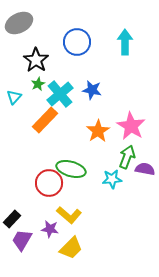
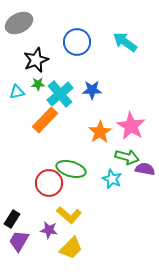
cyan arrow: rotated 55 degrees counterclockwise
black star: rotated 15 degrees clockwise
green star: rotated 24 degrees clockwise
blue star: rotated 12 degrees counterclockwise
cyan triangle: moved 3 px right, 5 px up; rotated 35 degrees clockwise
orange star: moved 2 px right, 1 px down
green arrow: rotated 85 degrees clockwise
cyan star: rotated 30 degrees clockwise
black rectangle: rotated 12 degrees counterclockwise
purple star: moved 1 px left, 1 px down
purple trapezoid: moved 3 px left, 1 px down
